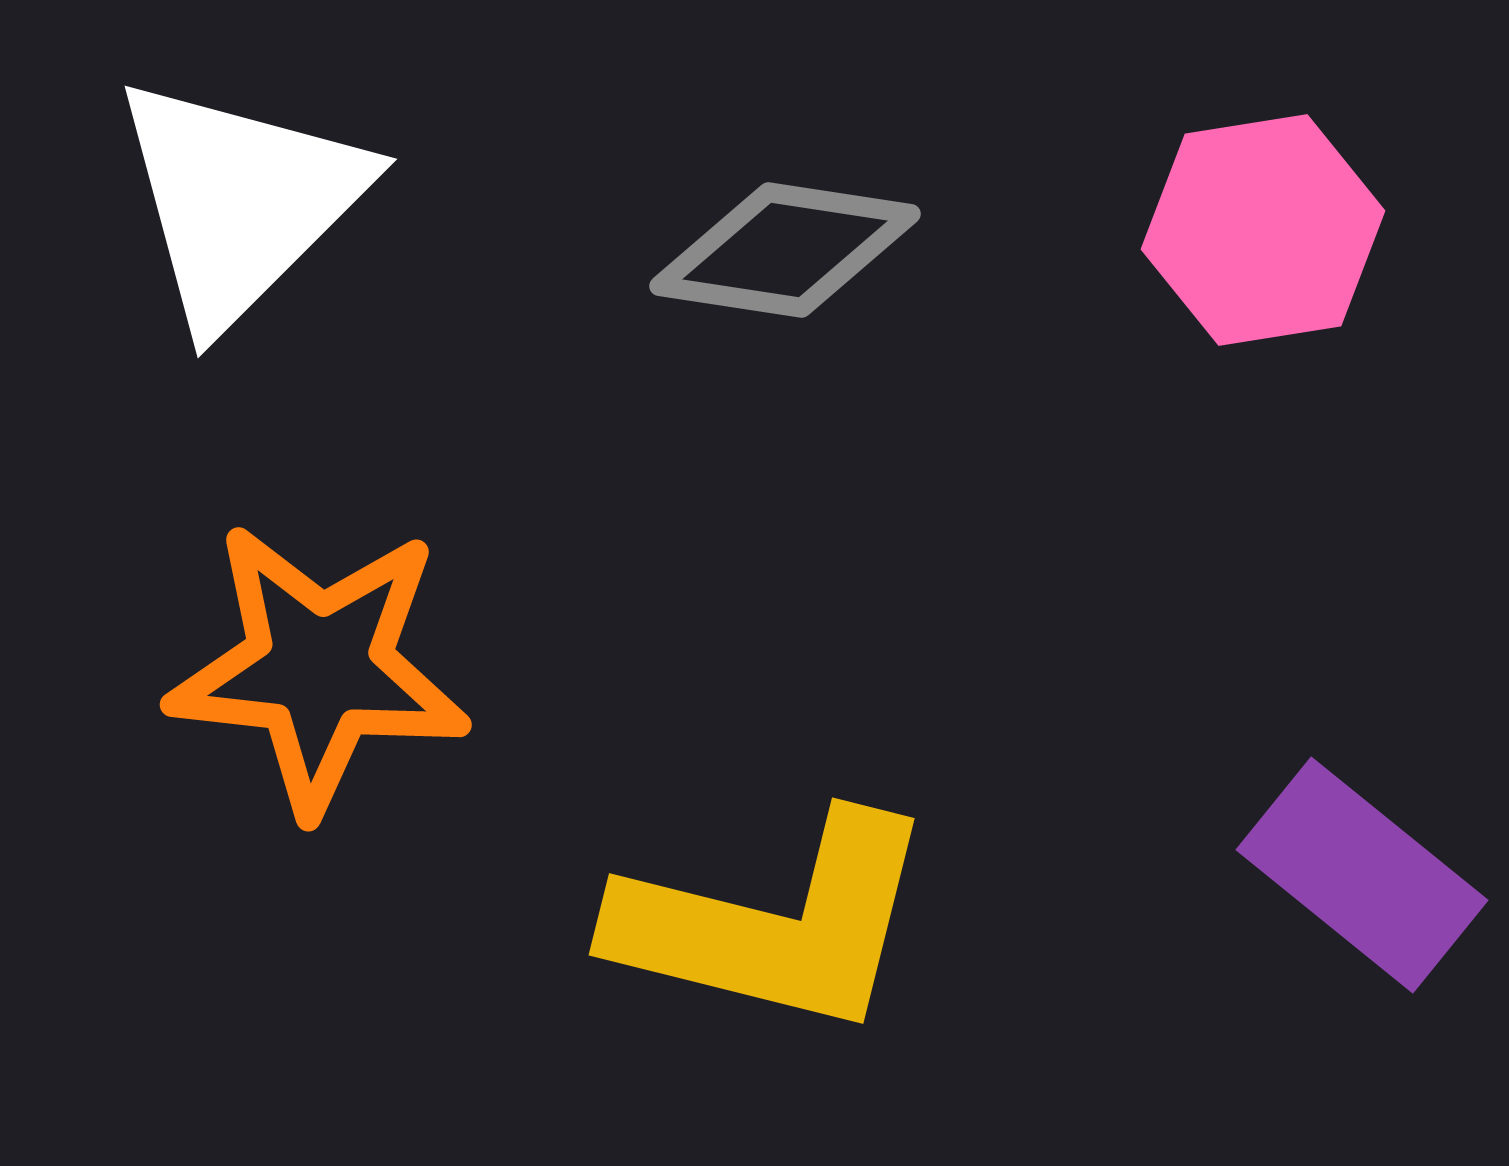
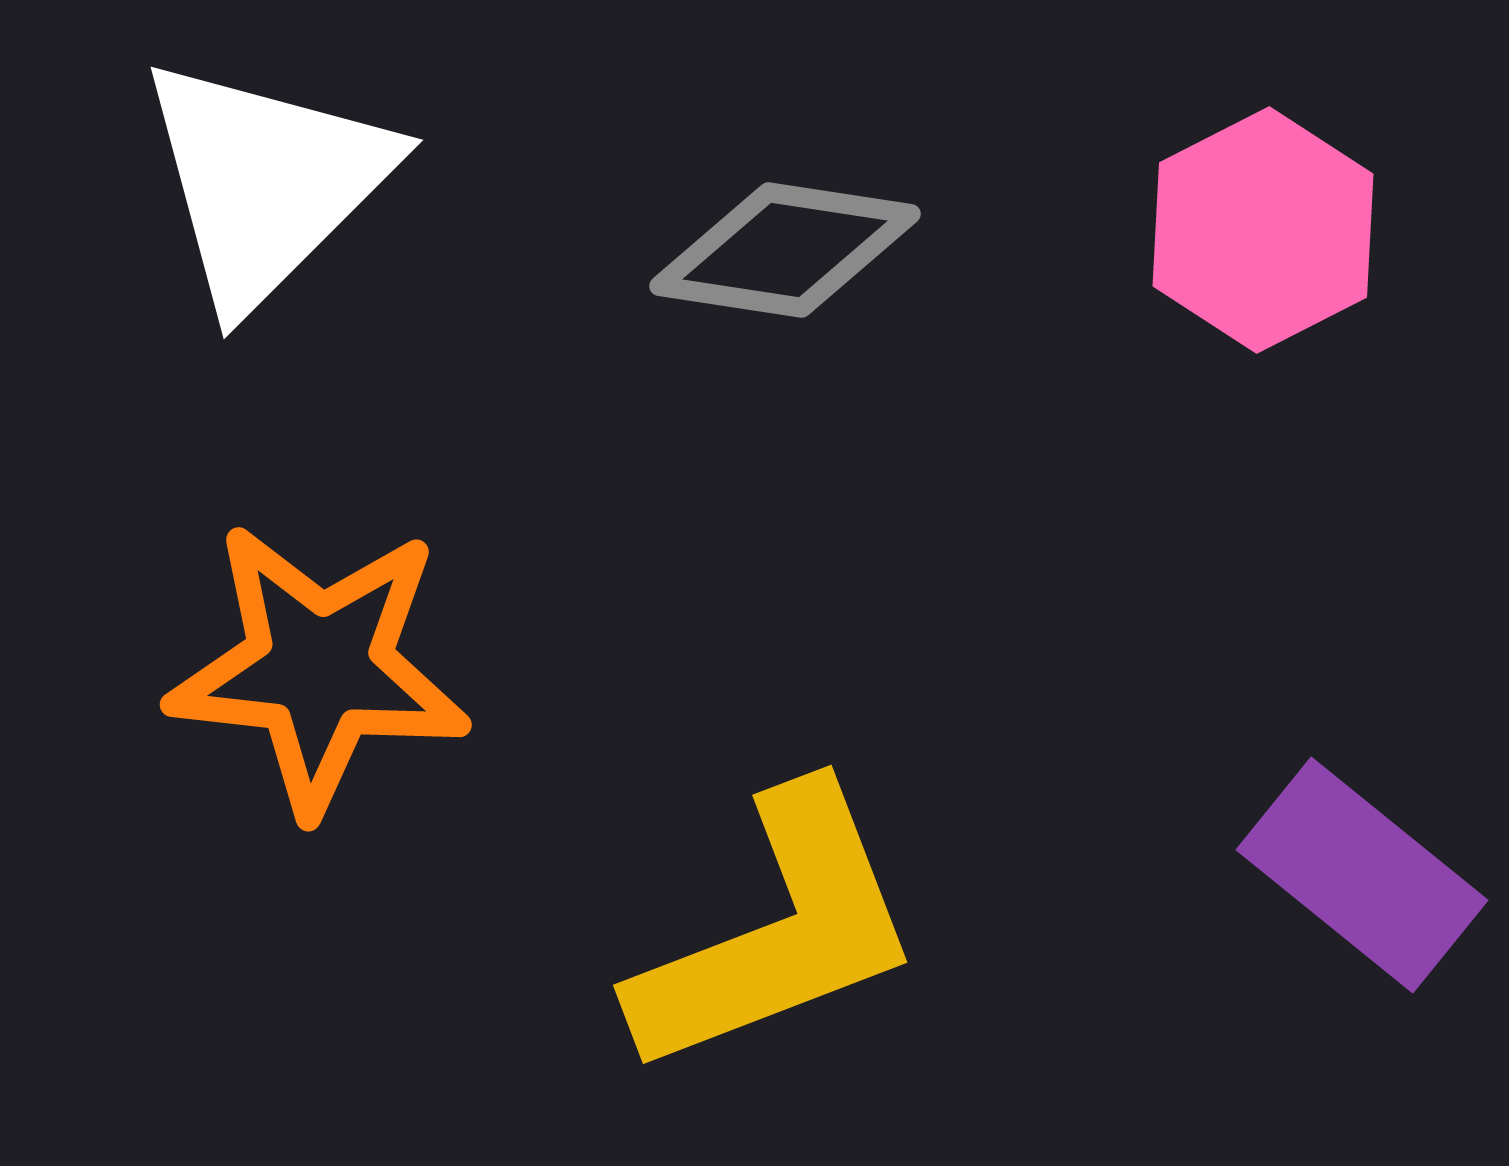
white triangle: moved 26 px right, 19 px up
pink hexagon: rotated 18 degrees counterclockwise
yellow L-shape: moved 3 px right, 8 px down; rotated 35 degrees counterclockwise
